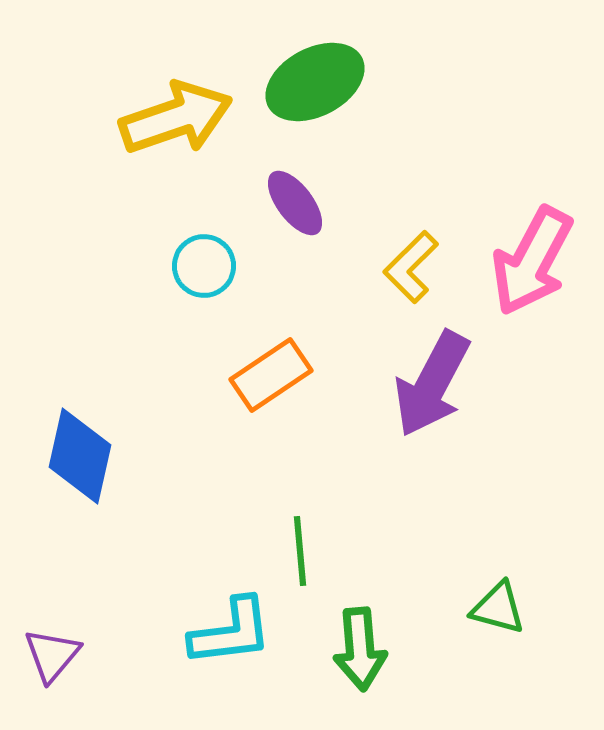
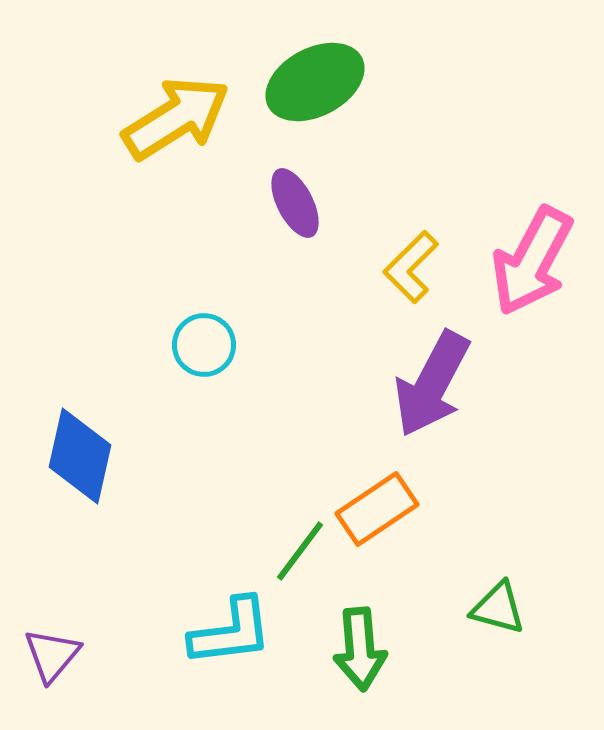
yellow arrow: rotated 13 degrees counterclockwise
purple ellipse: rotated 10 degrees clockwise
cyan circle: moved 79 px down
orange rectangle: moved 106 px right, 134 px down
green line: rotated 42 degrees clockwise
